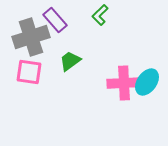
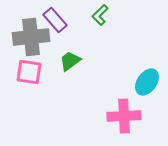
gray cross: rotated 12 degrees clockwise
pink cross: moved 33 px down
